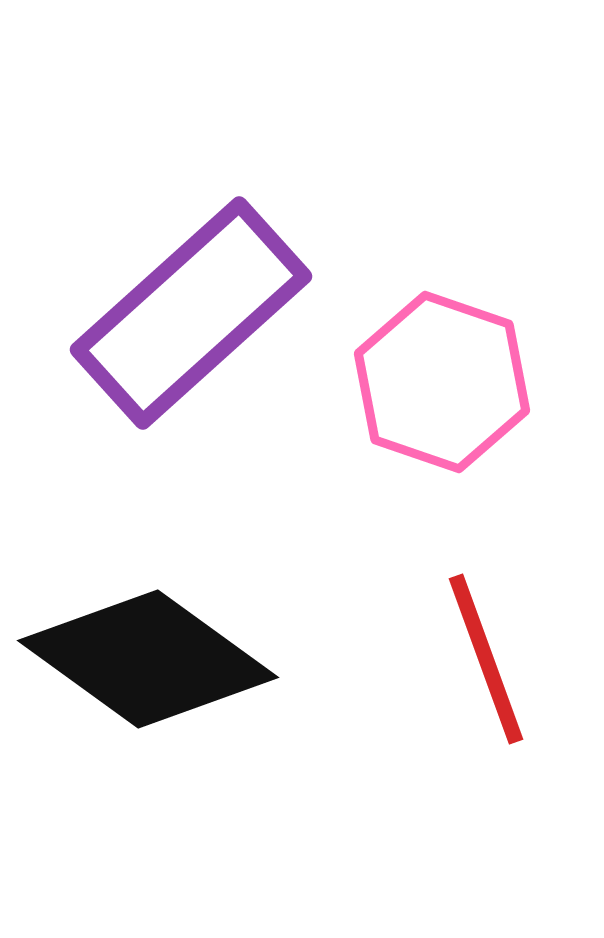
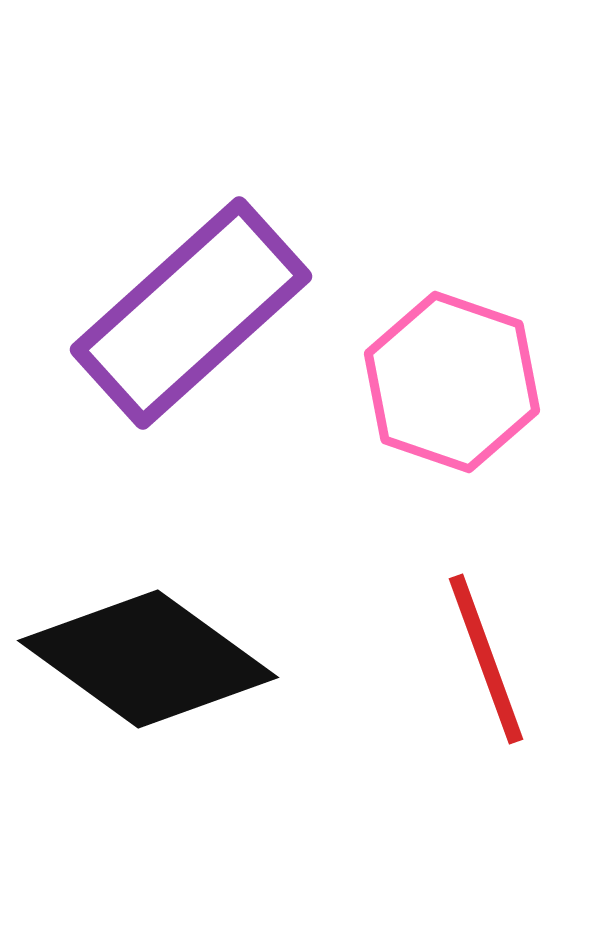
pink hexagon: moved 10 px right
